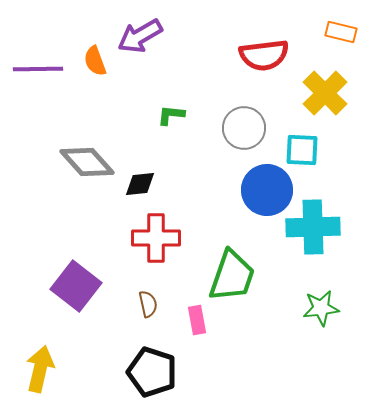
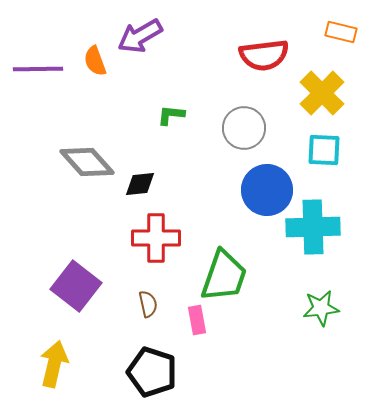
yellow cross: moved 3 px left
cyan square: moved 22 px right
green trapezoid: moved 8 px left
yellow arrow: moved 14 px right, 5 px up
